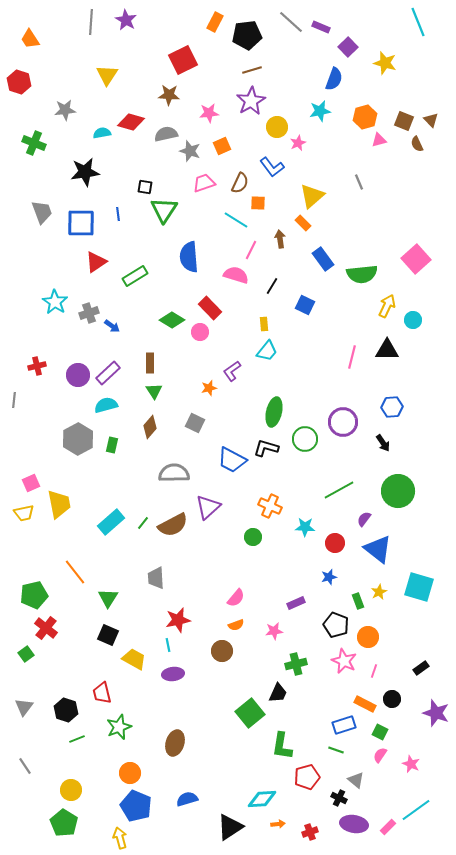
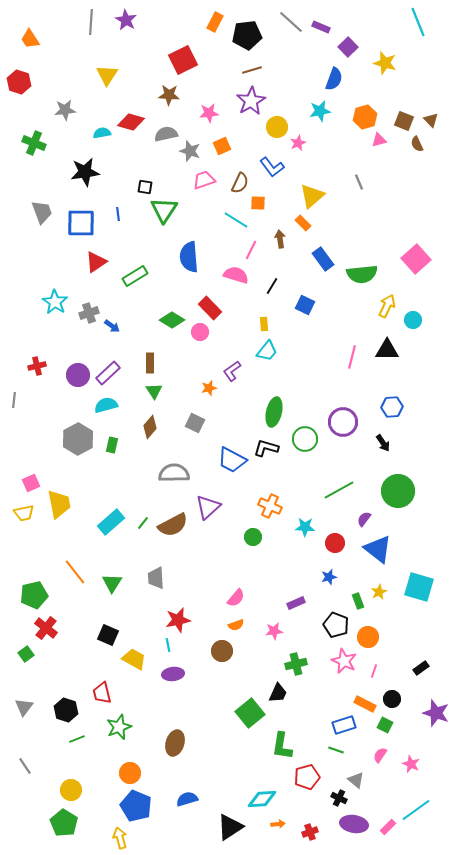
pink trapezoid at (204, 183): moved 3 px up
green triangle at (108, 598): moved 4 px right, 15 px up
green square at (380, 732): moved 5 px right, 7 px up
